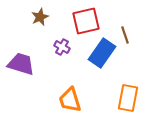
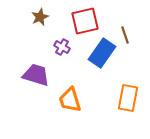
red square: moved 1 px left
purple trapezoid: moved 15 px right, 11 px down
